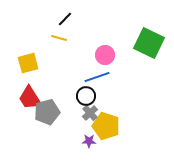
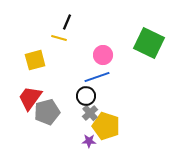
black line: moved 2 px right, 3 px down; rotated 21 degrees counterclockwise
pink circle: moved 2 px left
yellow square: moved 7 px right, 3 px up
red trapezoid: rotated 68 degrees clockwise
